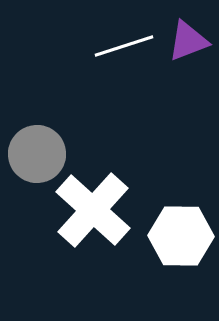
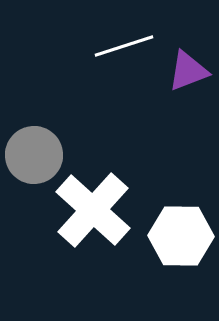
purple triangle: moved 30 px down
gray circle: moved 3 px left, 1 px down
